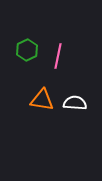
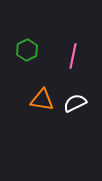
pink line: moved 15 px right
white semicircle: rotated 30 degrees counterclockwise
